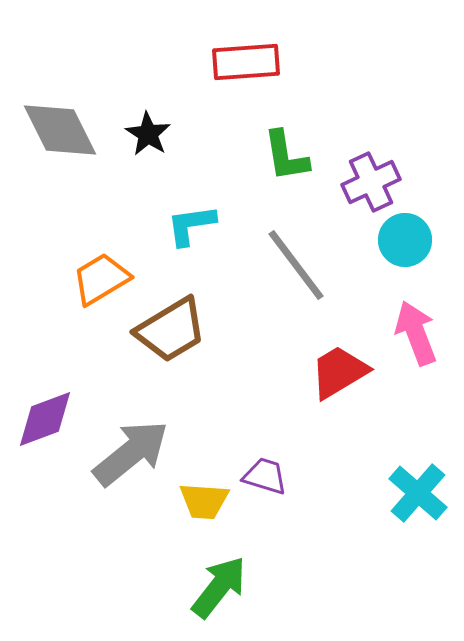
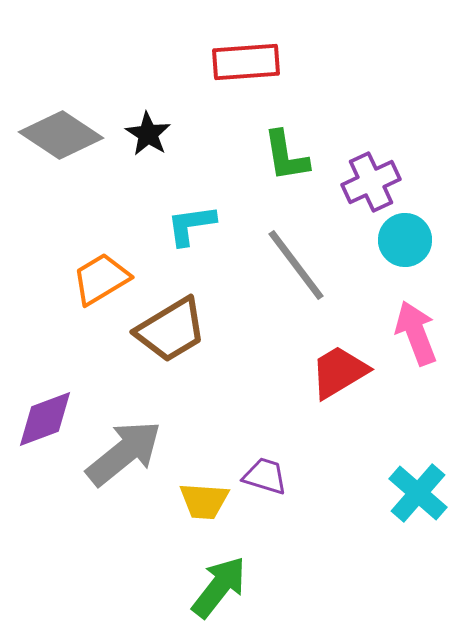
gray diamond: moved 1 px right, 5 px down; rotated 30 degrees counterclockwise
gray arrow: moved 7 px left
